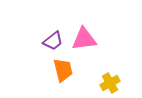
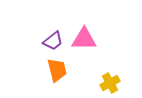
pink triangle: rotated 8 degrees clockwise
orange trapezoid: moved 6 px left
